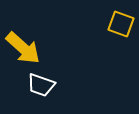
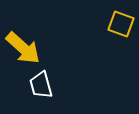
white trapezoid: rotated 56 degrees clockwise
